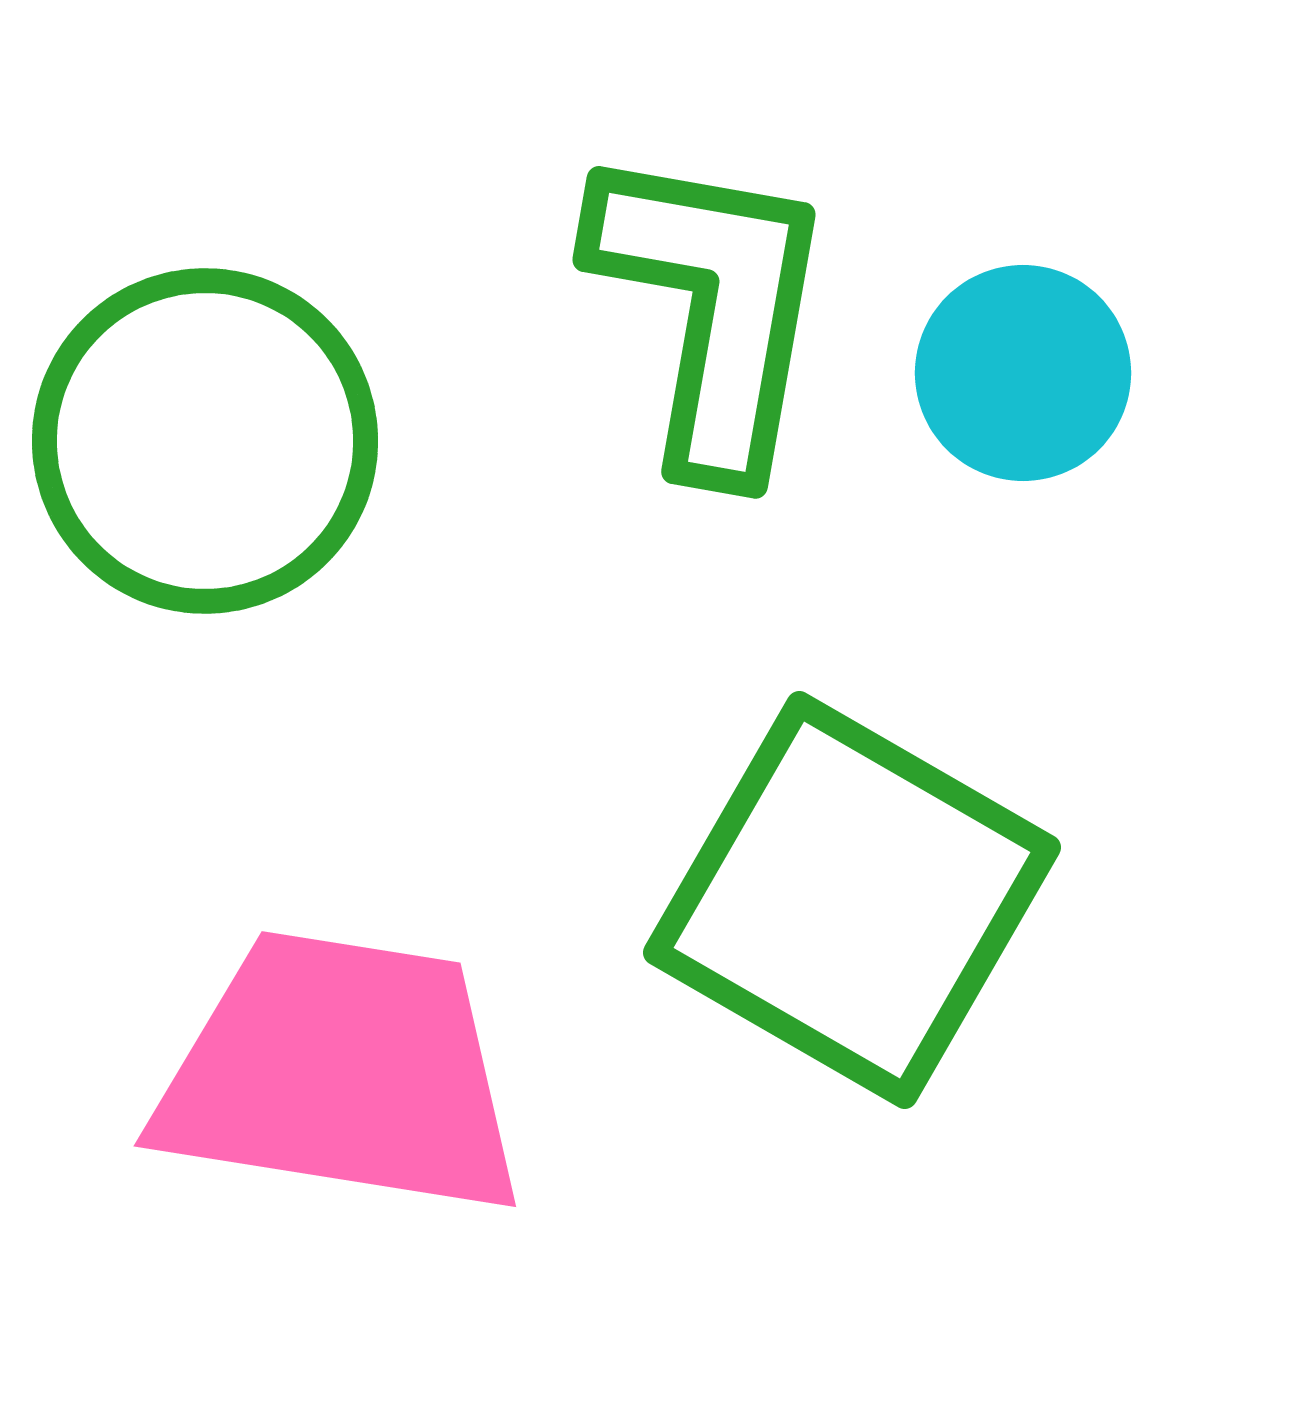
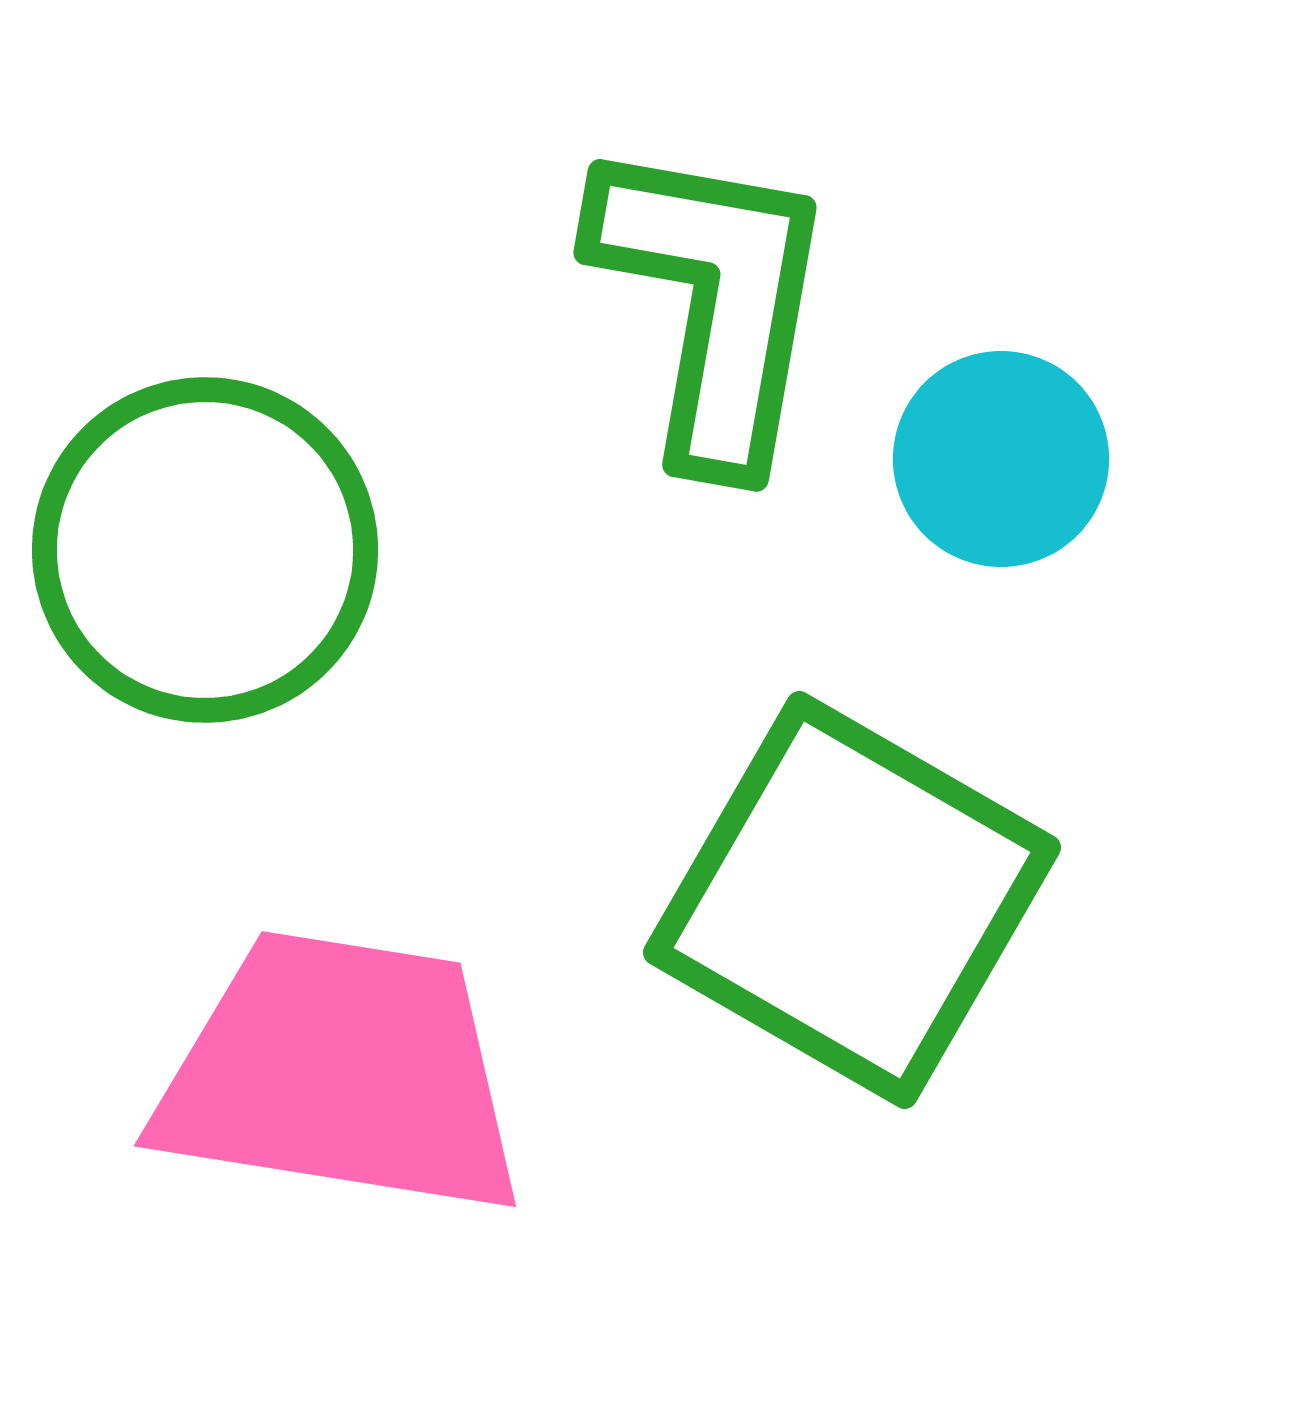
green L-shape: moved 1 px right, 7 px up
cyan circle: moved 22 px left, 86 px down
green circle: moved 109 px down
